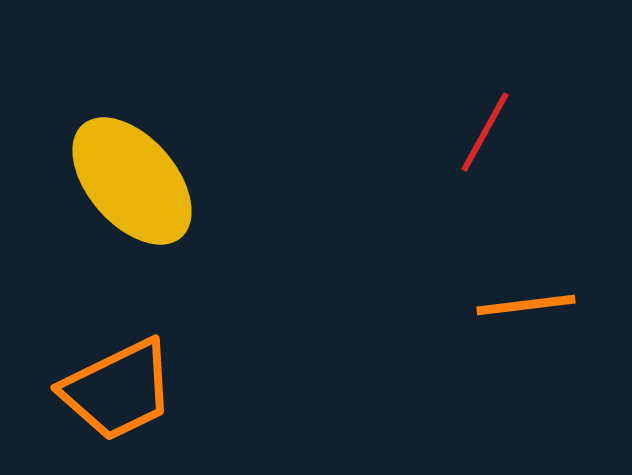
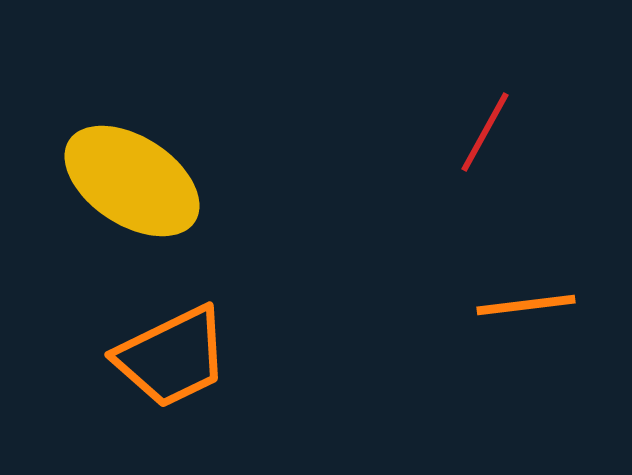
yellow ellipse: rotated 16 degrees counterclockwise
orange trapezoid: moved 54 px right, 33 px up
